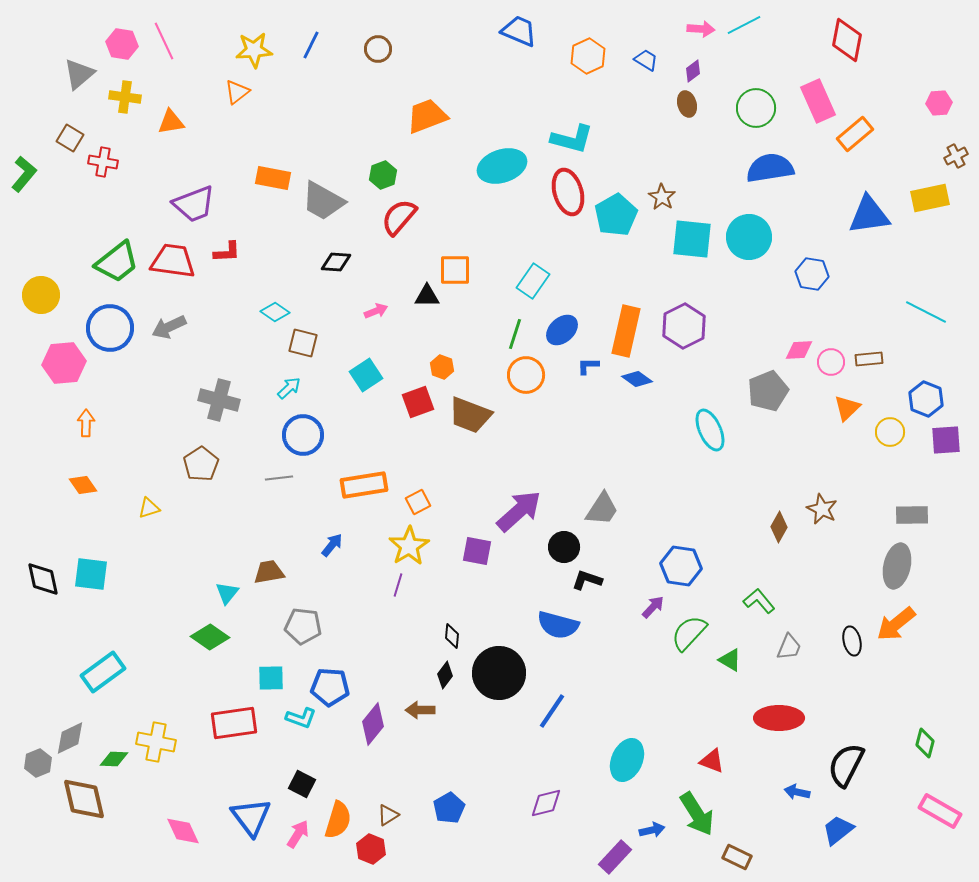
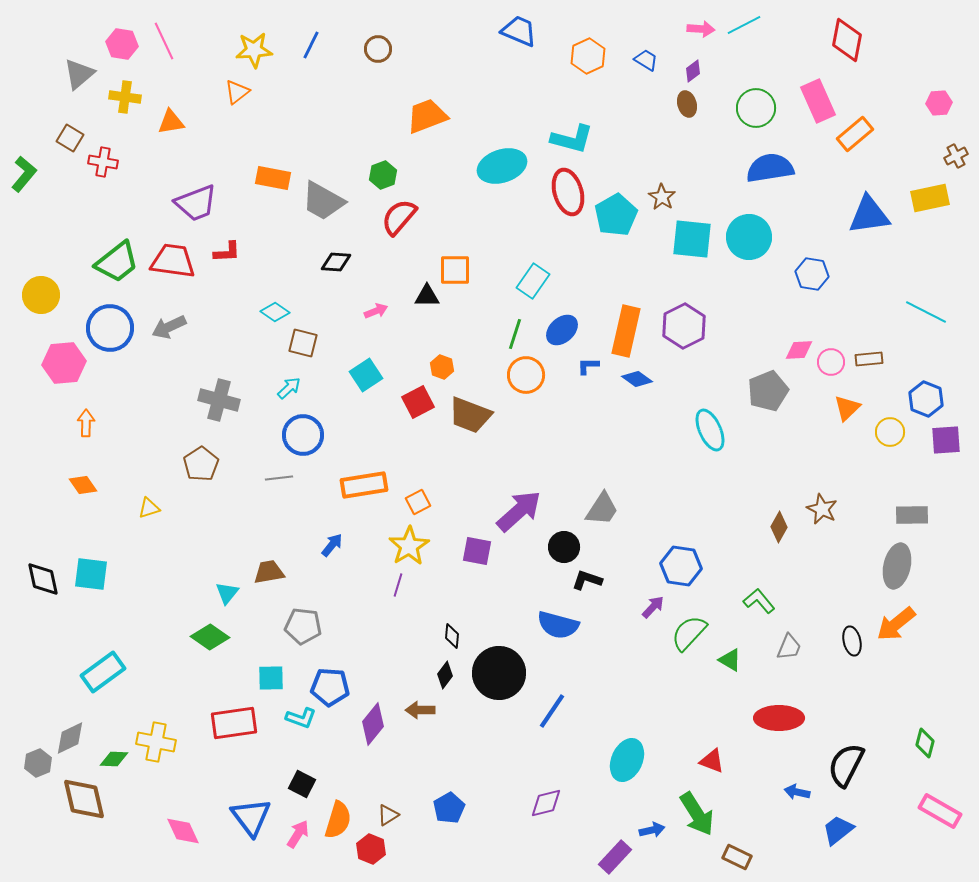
purple trapezoid at (194, 204): moved 2 px right, 1 px up
red square at (418, 402): rotated 8 degrees counterclockwise
